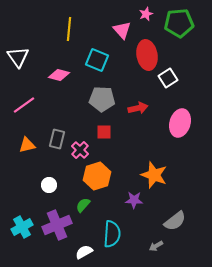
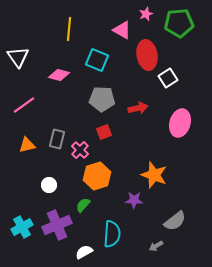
pink triangle: rotated 18 degrees counterclockwise
red square: rotated 21 degrees counterclockwise
